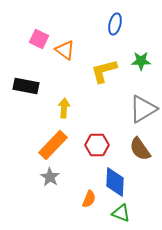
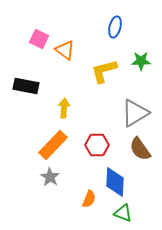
blue ellipse: moved 3 px down
gray triangle: moved 8 px left, 4 px down
green triangle: moved 2 px right
